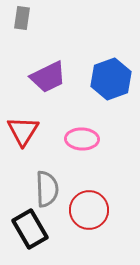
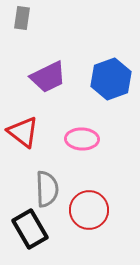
red triangle: moved 1 px down; rotated 24 degrees counterclockwise
